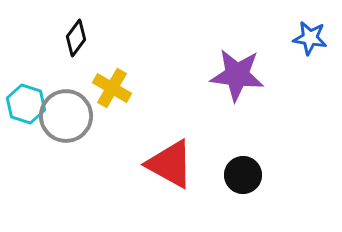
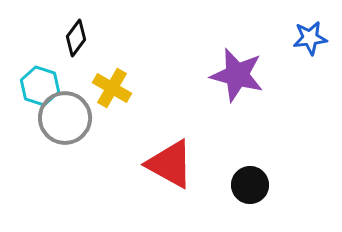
blue star: rotated 16 degrees counterclockwise
purple star: rotated 8 degrees clockwise
cyan hexagon: moved 14 px right, 18 px up
gray circle: moved 1 px left, 2 px down
black circle: moved 7 px right, 10 px down
